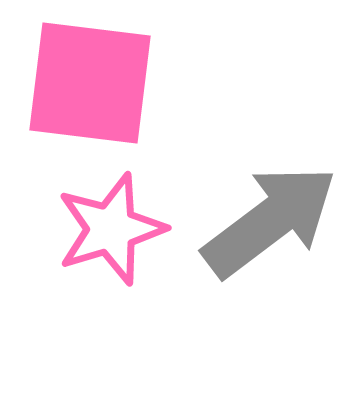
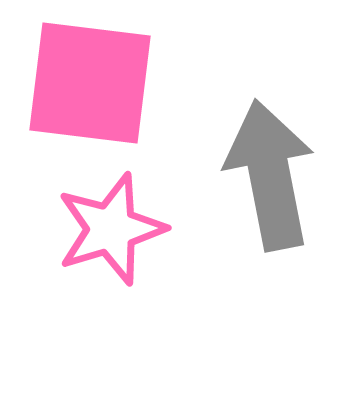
gray arrow: moved 46 px up; rotated 64 degrees counterclockwise
